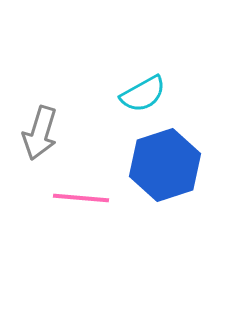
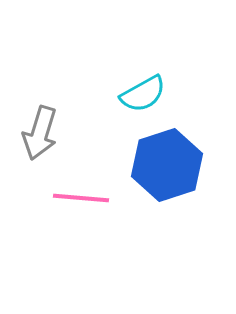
blue hexagon: moved 2 px right
